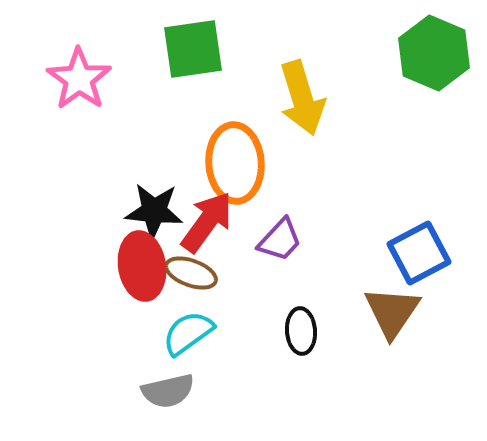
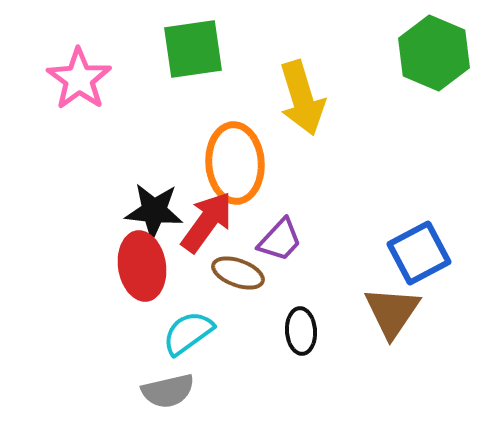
brown ellipse: moved 47 px right
